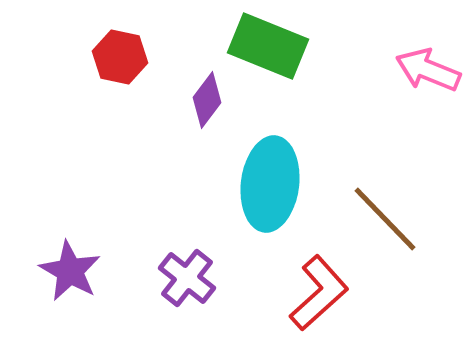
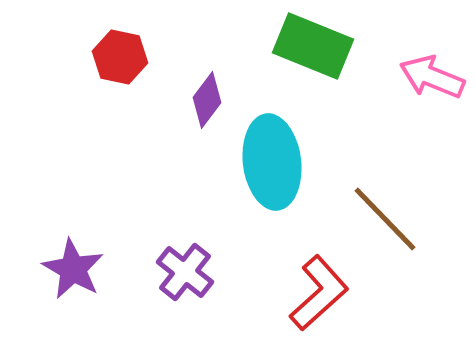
green rectangle: moved 45 px right
pink arrow: moved 4 px right, 7 px down
cyan ellipse: moved 2 px right, 22 px up; rotated 14 degrees counterclockwise
purple star: moved 3 px right, 2 px up
purple cross: moved 2 px left, 6 px up
